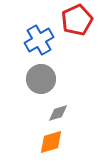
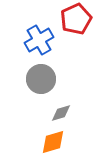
red pentagon: moved 1 px left, 1 px up
gray diamond: moved 3 px right
orange diamond: moved 2 px right
